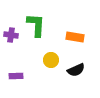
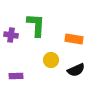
orange rectangle: moved 1 px left, 2 px down
